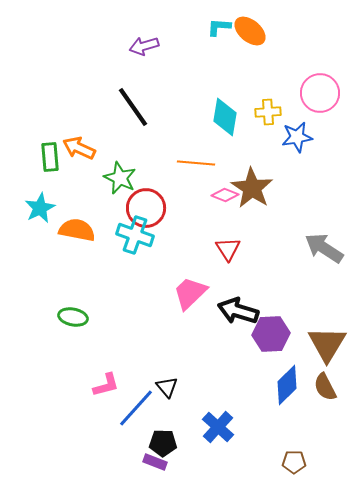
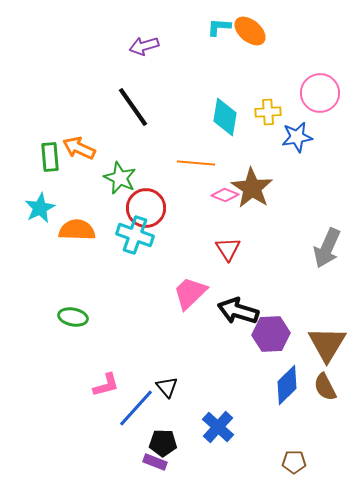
orange semicircle: rotated 9 degrees counterclockwise
gray arrow: moved 3 px right; rotated 99 degrees counterclockwise
